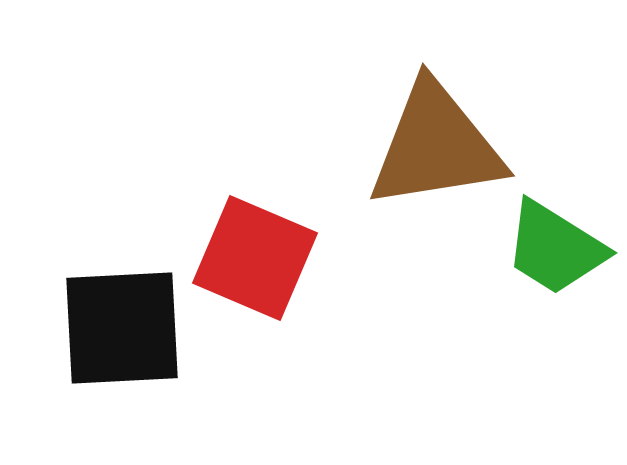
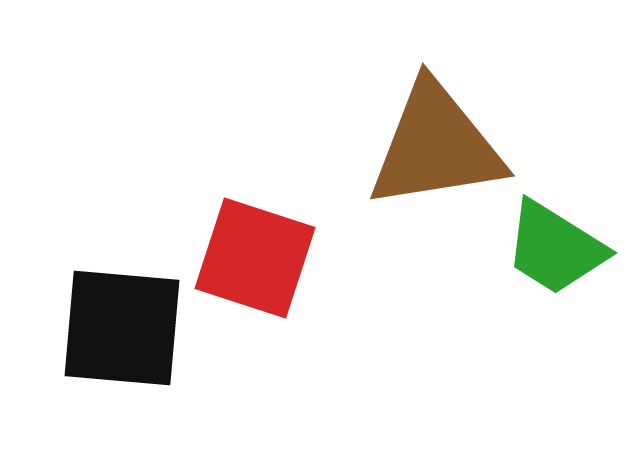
red square: rotated 5 degrees counterclockwise
black square: rotated 8 degrees clockwise
